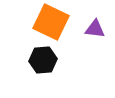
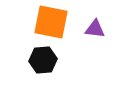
orange square: rotated 15 degrees counterclockwise
